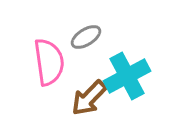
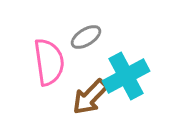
cyan cross: moved 1 px left
brown arrow: moved 1 px right, 1 px up
